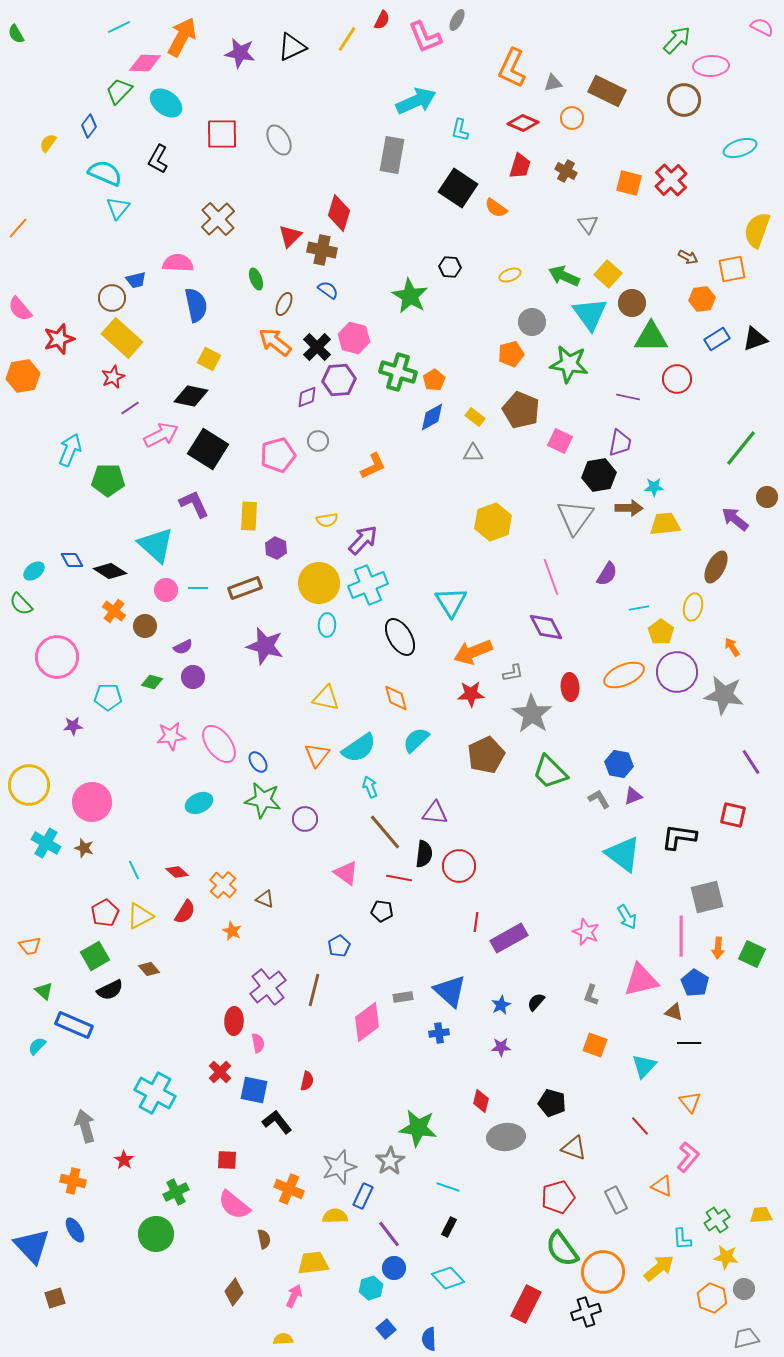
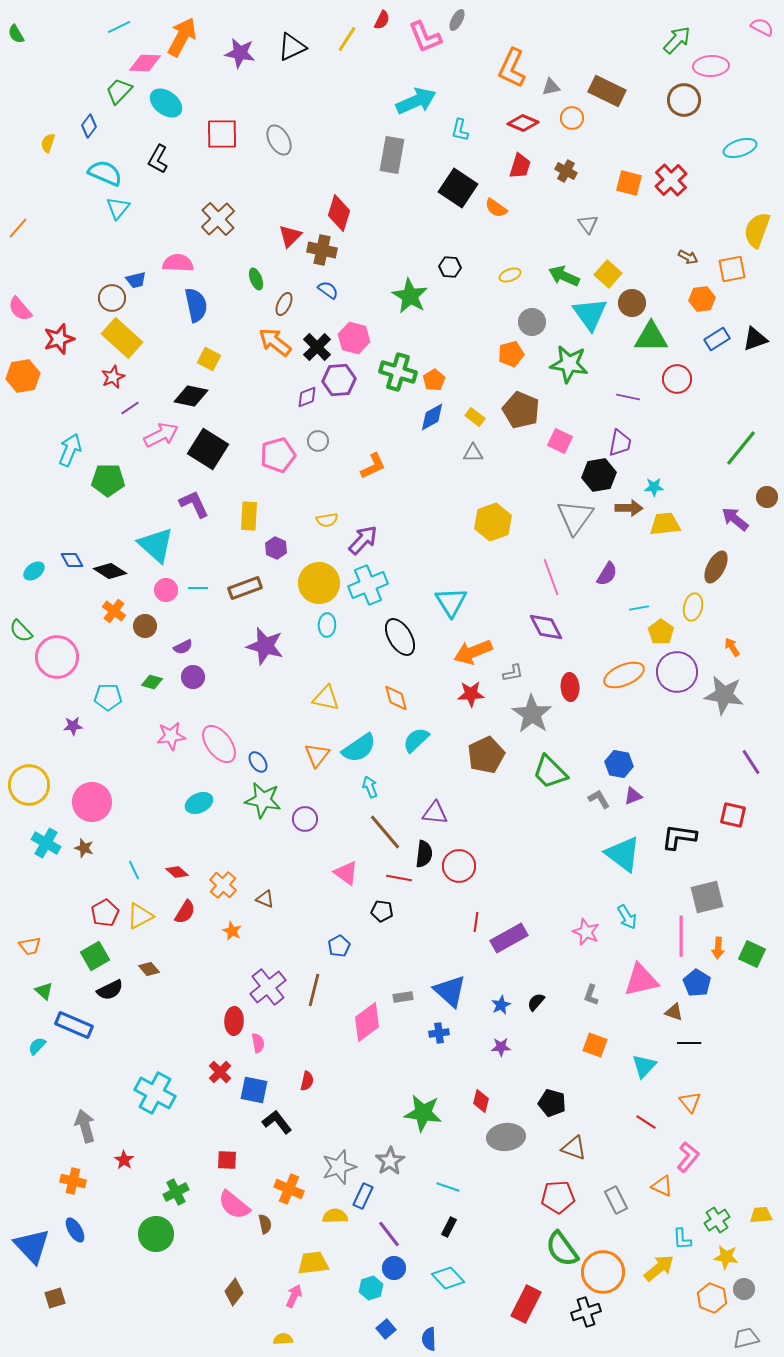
gray triangle at (553, 83): moved 2 px left, 4 px down
yellow semicircle at (48, 143): rotated 18 degrees counterclockwise
green semicircle at (21, 604): moved 27 px down
blue pentagon at (695, 983): moved 2 px right
red line at (640, 1126): moved 6 px right, 4 px up; rotated 15 degrees counterclockwise
green star at (418, 1128): moved 5 px right, 15 px up
red pentagon at (558, 1197): rotated 12 degrees clockwise
brown semicircle at (264, 1239): moved 1 px right, 15 px up
